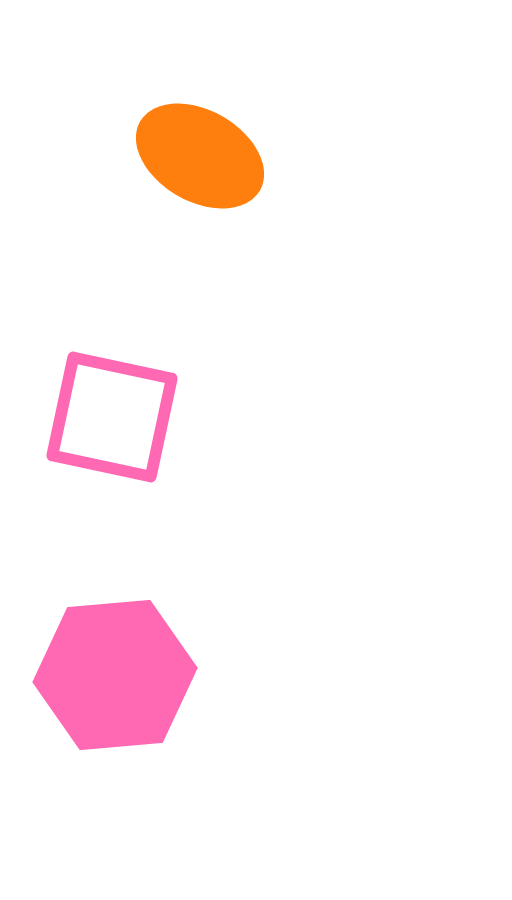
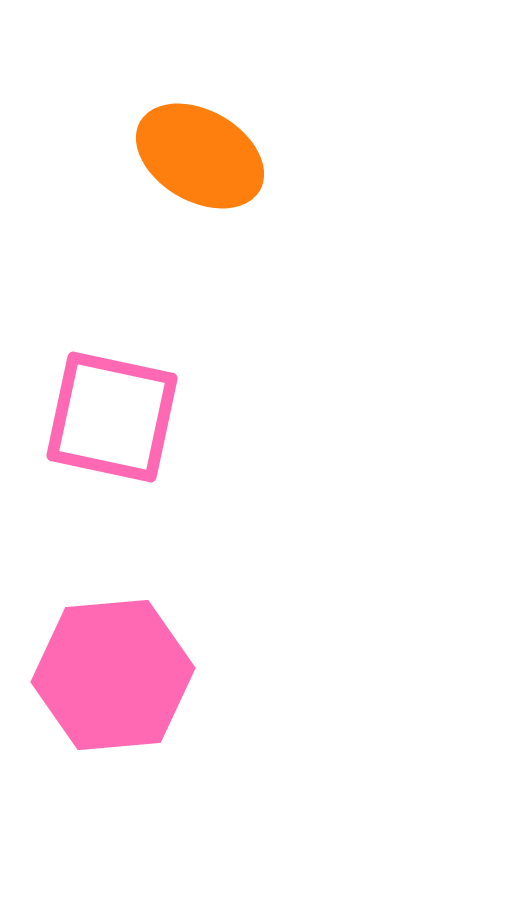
pink hexagon: moved 2 px left
